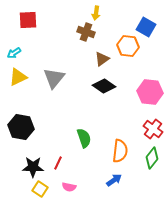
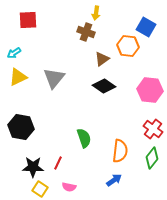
pink hexagon: moved 2 px up
